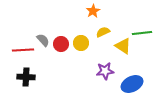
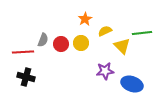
orange star: moved 8 px left, 8 px down
yellow semicircle: moved 2 px right, 1 px up
gray semicircle: rotated 64 degrees clockwise
yellow triangle: moved 1 px left; rotated 12 degrees clockwise
red line: moved 2 px down
black cross: rotated 12 degrees clockwise
blue ellipse: rotated 45 degrees clockwise
